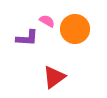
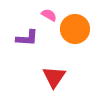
pink semicircle: moved 2 px right, 6 px up
red triangle: rotated 20 degrees counterclockwise
